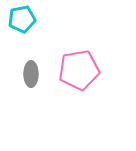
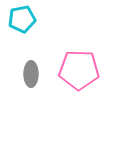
pink pentagon: rotated 12 degrees clockwise
